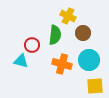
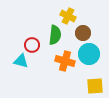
cyan circle: moved 6 px up
orange cross: moved 3 px right, 3 px up
